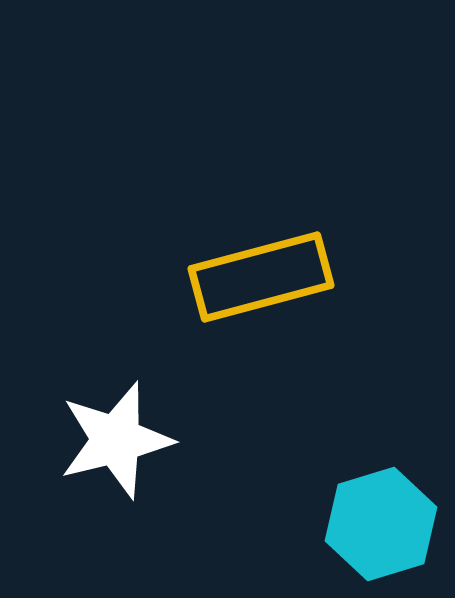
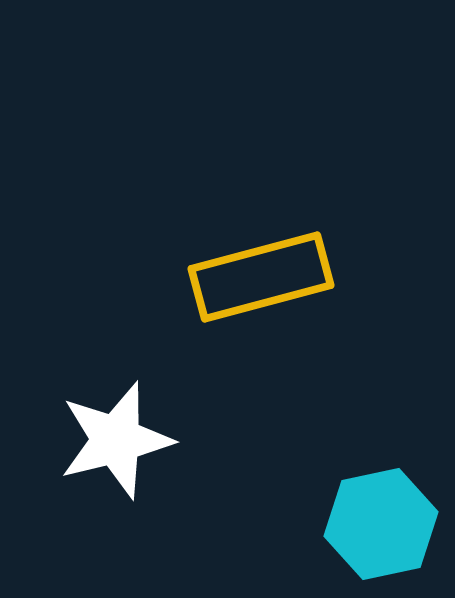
cyan hexagon: rotated 5 degrees clockwise
